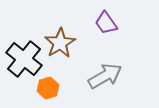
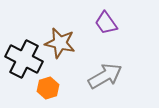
brown star: rotated 28 degrees counterclockwise
black cross: rotated 12 degrees counterclockwise
